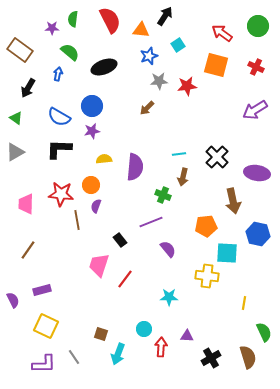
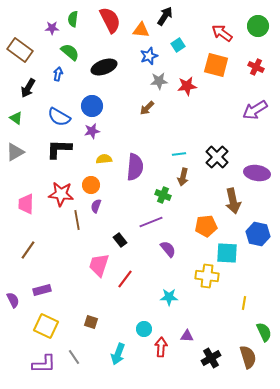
brown square at (101, 334): moved 10 px left, 12 px up
